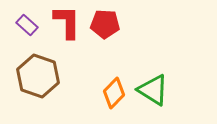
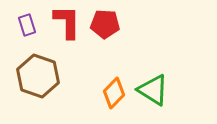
purple rectangle: rotated 30 degrees clockwise
